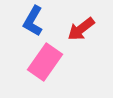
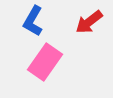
red arrow: moved 8 px right, 7 px up
